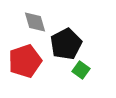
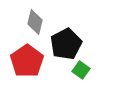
gray diamond: rotated 30 degrees clockwise
red pentagon: moved 2 px right; rotated 16 degrees counterclockwise
